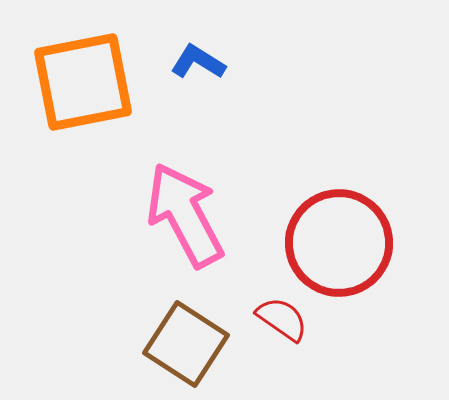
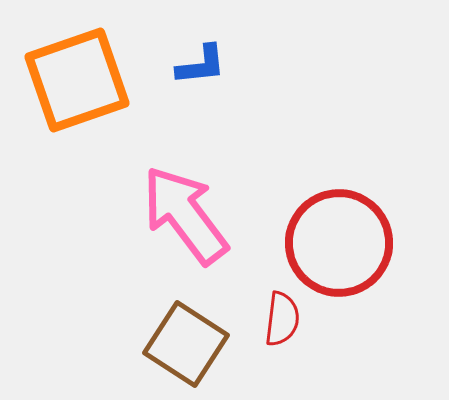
blue L-shape: moved 3 px right, 3 px down; rotated 142 degrees clockwise
orange square: moved 6 px left, 2 px up; rotated 8 degrees counterclockwise
pink arrow: rotated 9 degrees counterclockwise
red semicircle: rotated 62 degrees clockwise
